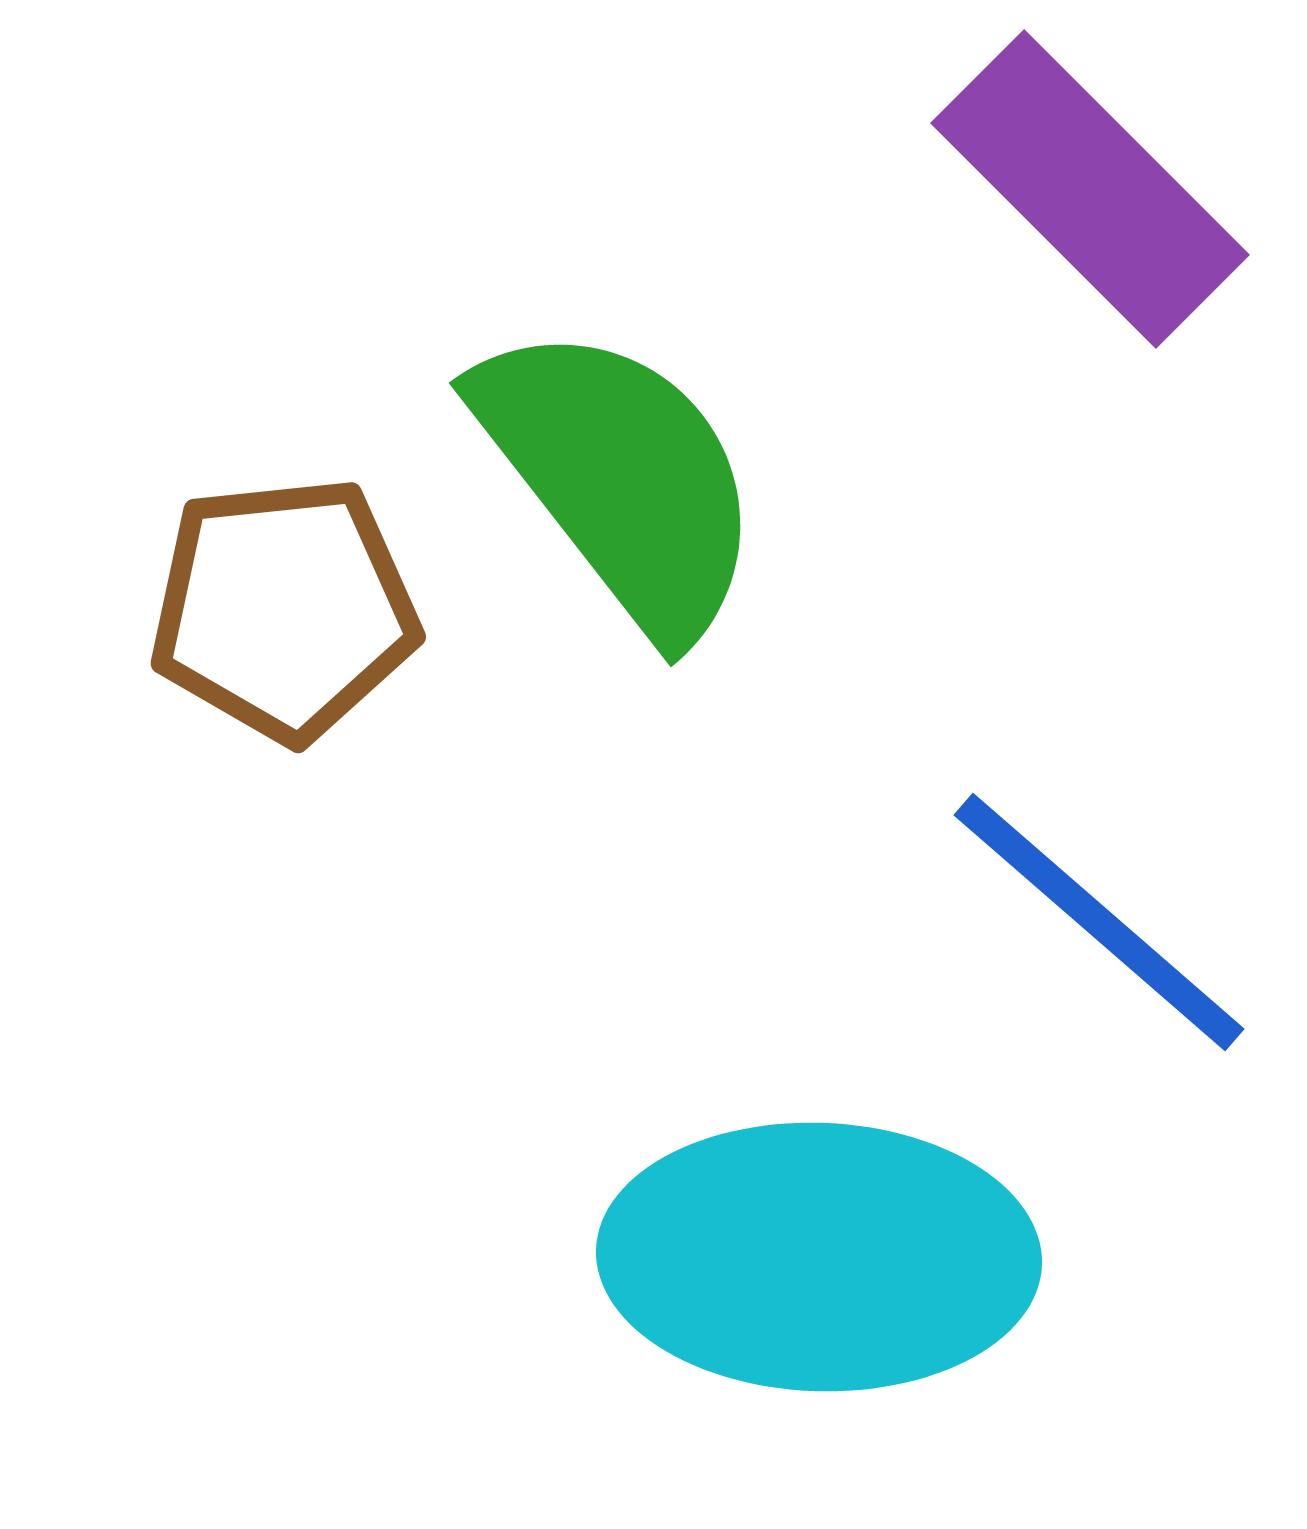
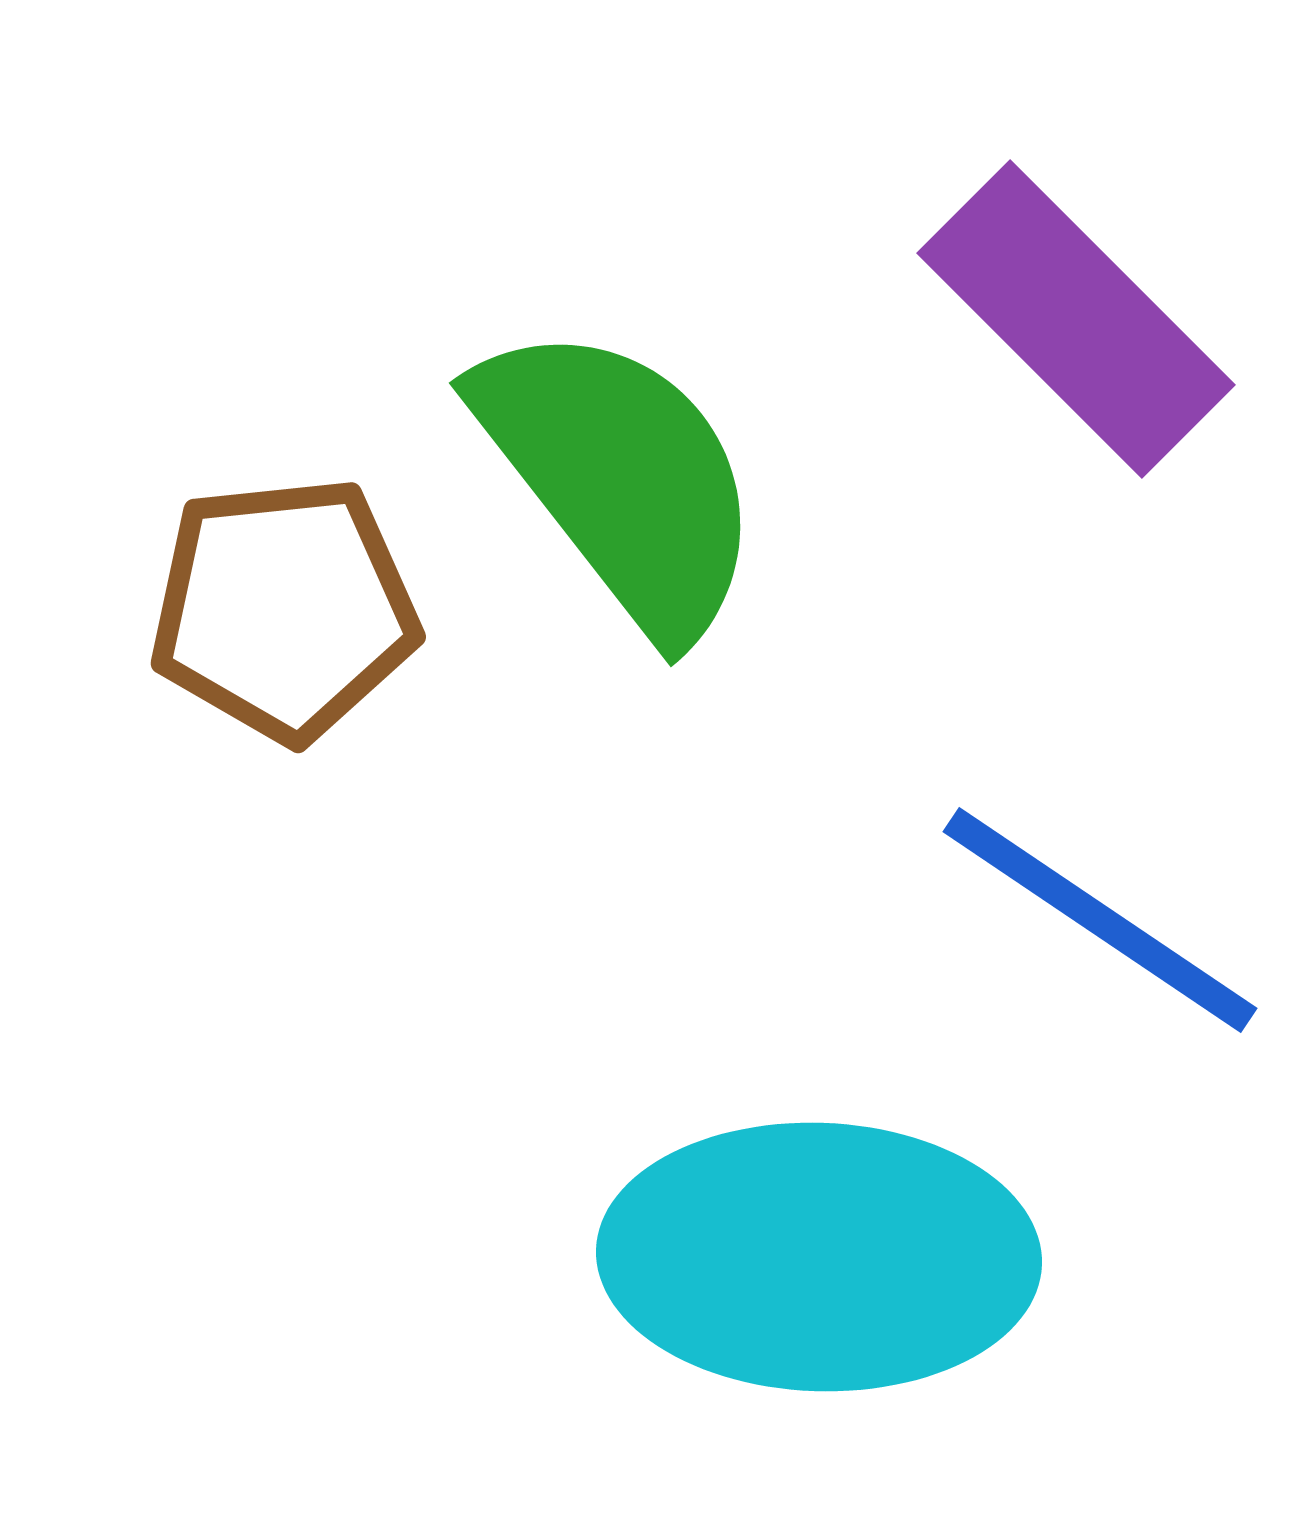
purple rectangle: moved 14 px left, 130 px down
blue line: moved 1 px right, 2 px up; rotated 7 degrees counterclockwise
